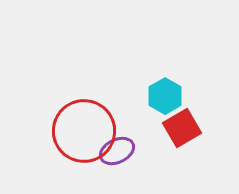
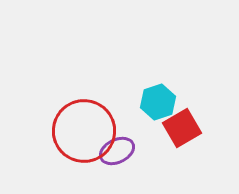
cyan hexagon: moved 7 px left, 6 px down; rotated 12 degrees clockwise
